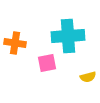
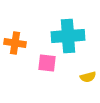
pink square: rotated 18 degrees clockwise
